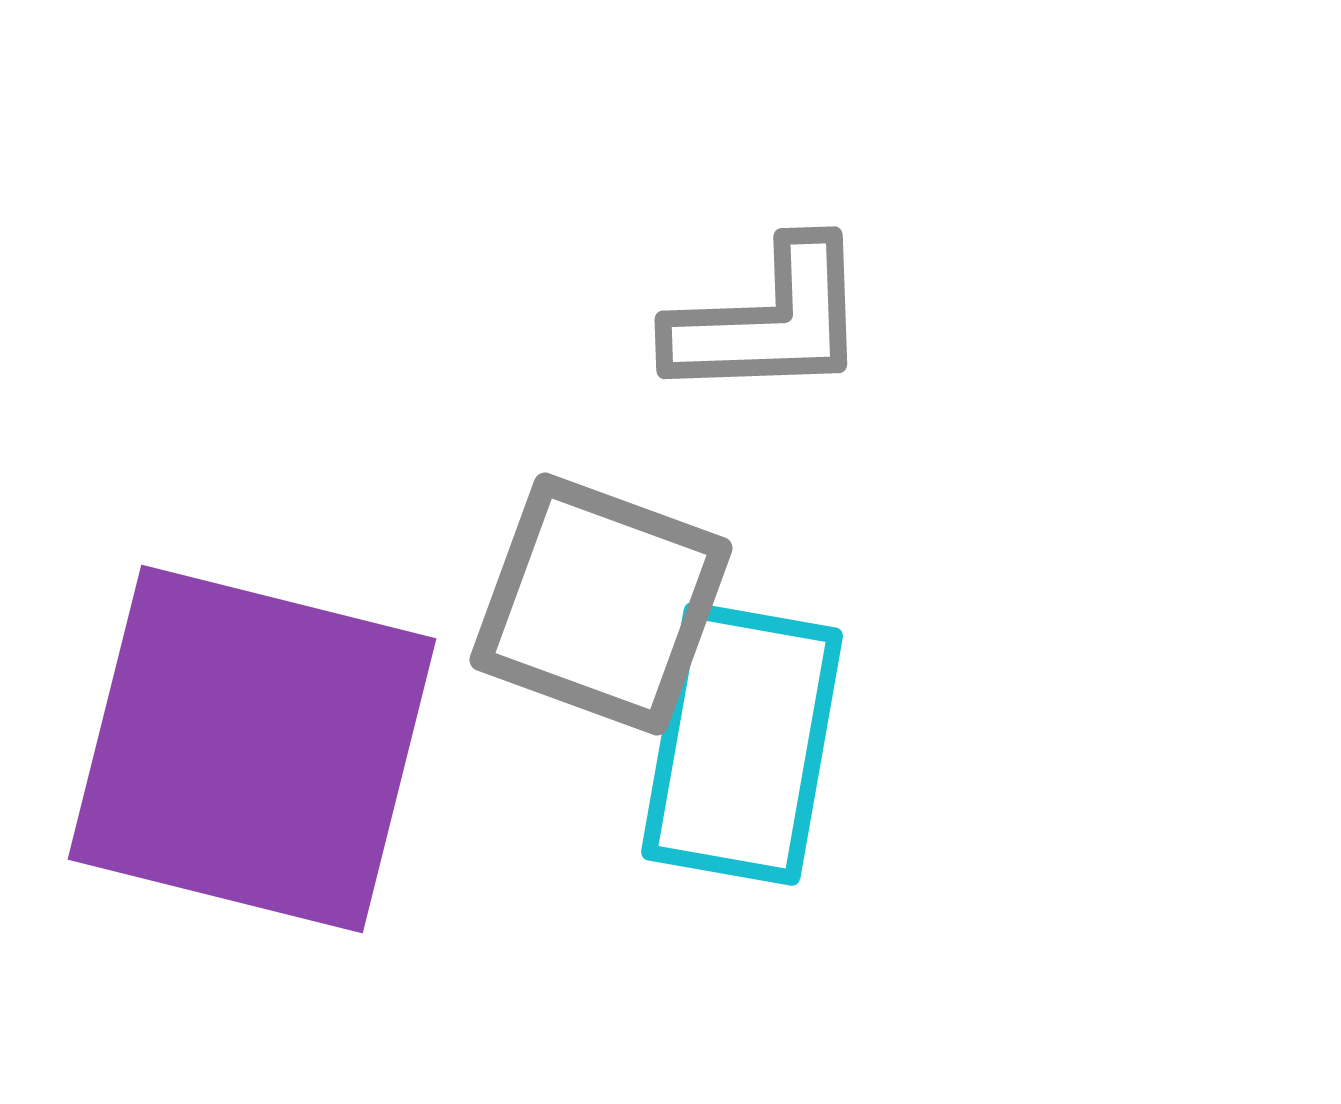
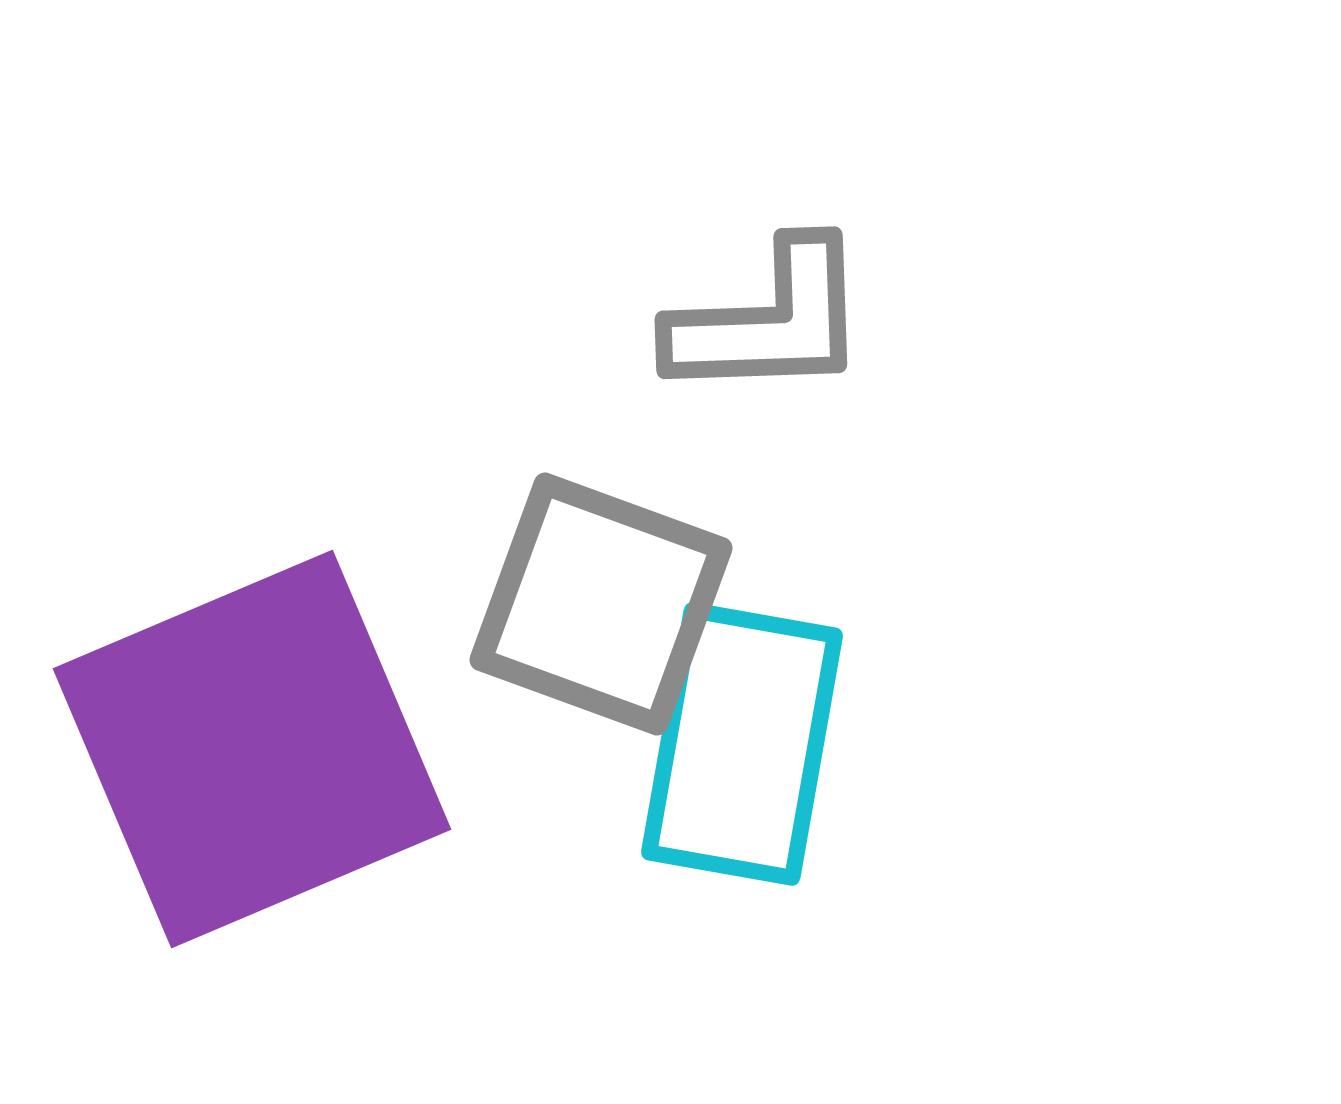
purple square: rotated 37 degrees counterclockwise
